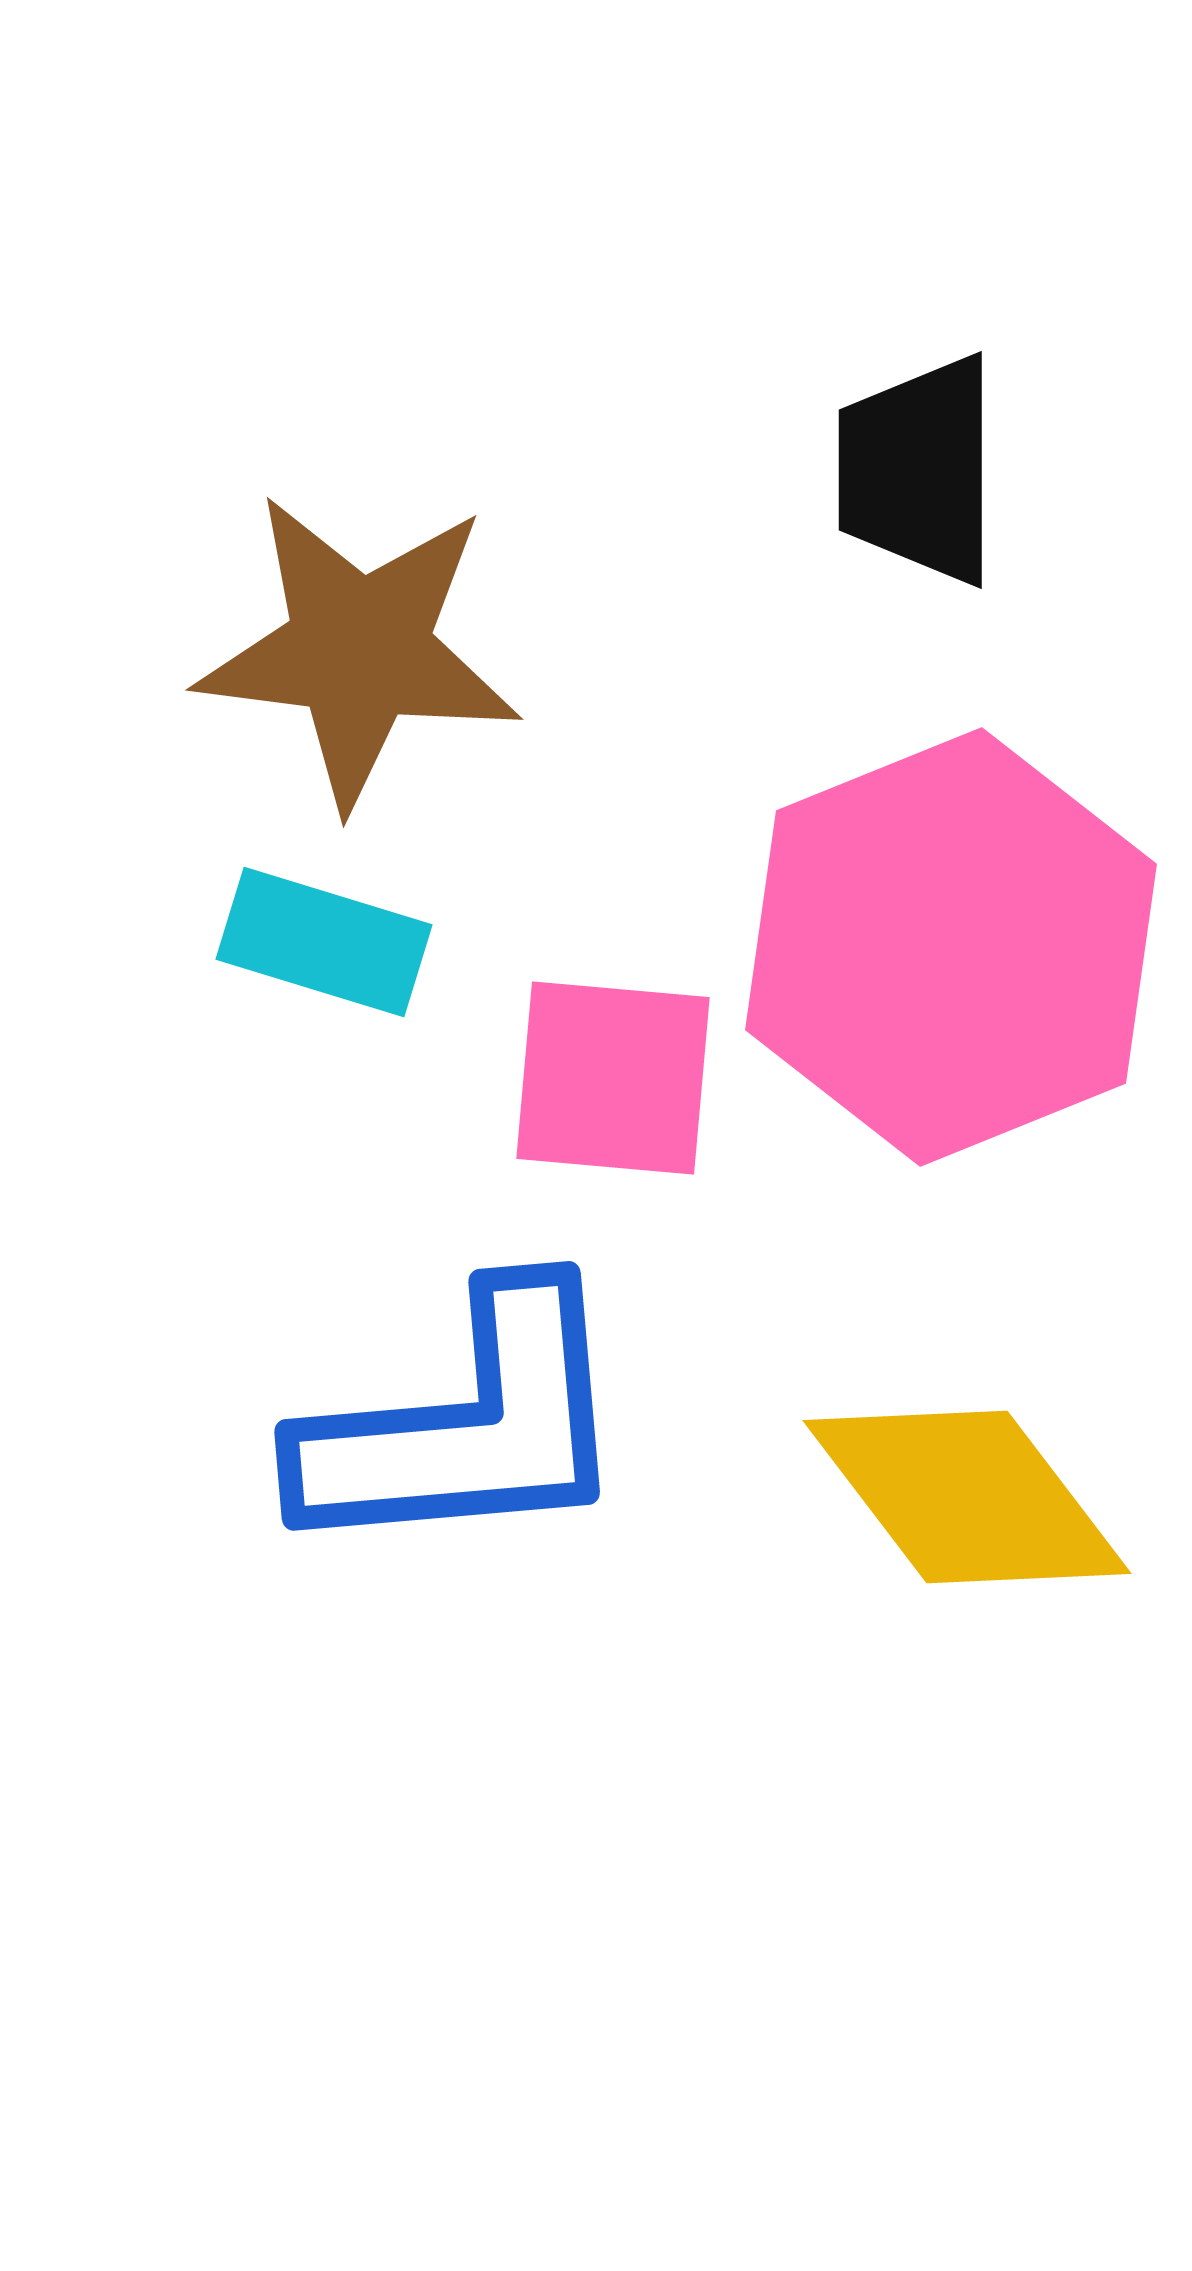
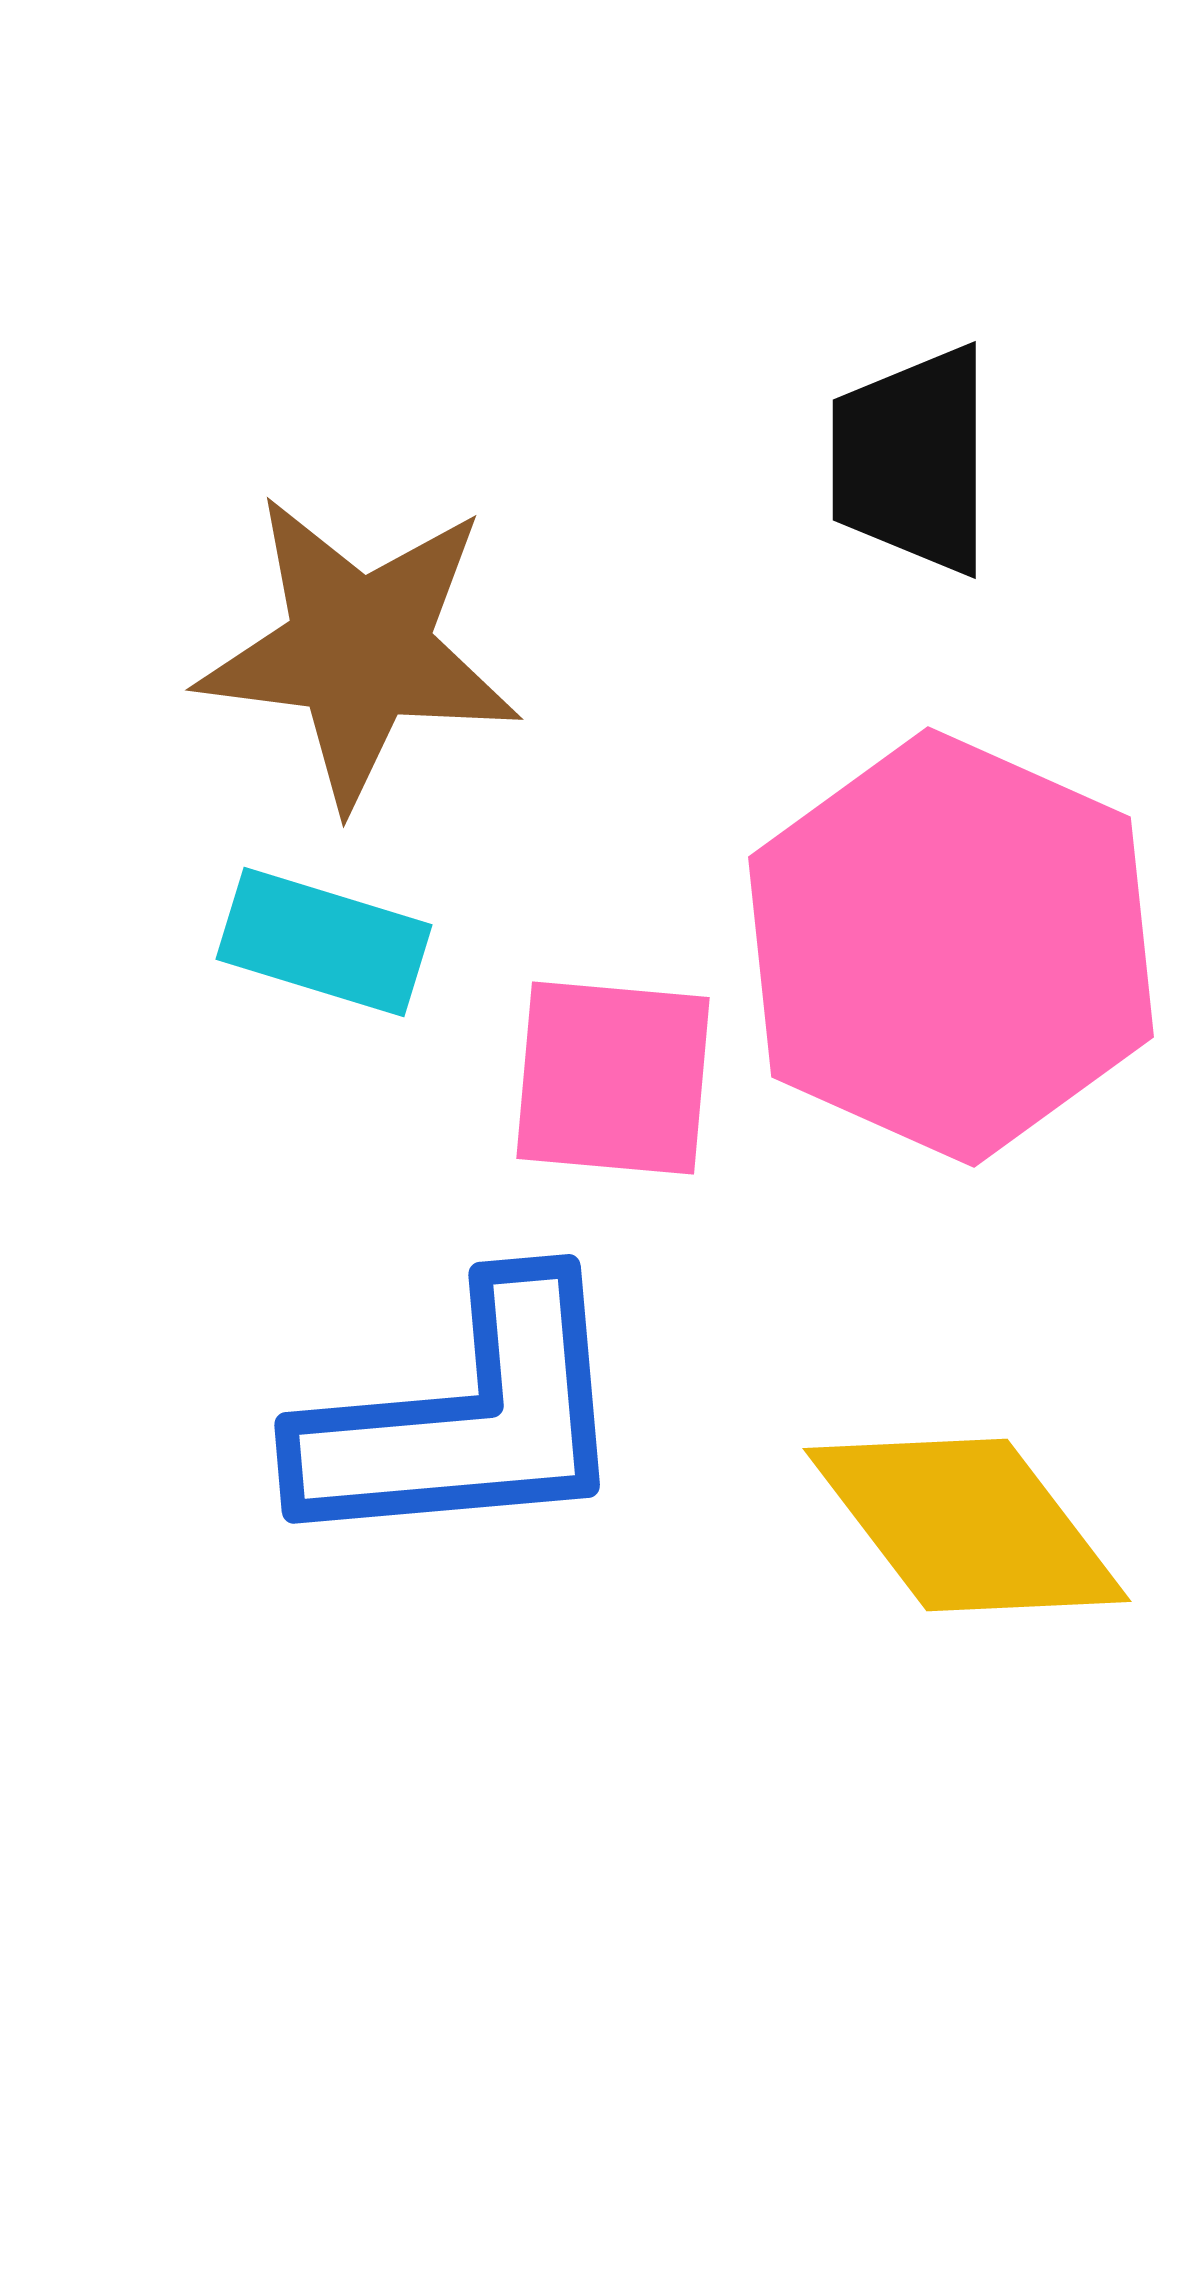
black trapezoid: moved 6 px left, 10 px up
pink hexagon: rotated 14 degrees counterclockwise
blue L-shape: moved 7 px up
yellow diamond: moved 28 px down
